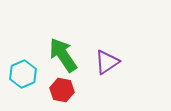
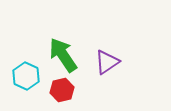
cyan hexagon: moved 3 px right, 2 px down; rotated 12 degrees counterclockwise
red hexagon: rotated 25 degrees counterclockwise
